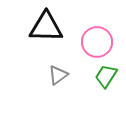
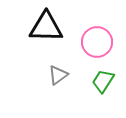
green trapezoid: moved 3 px left, 5 px down
